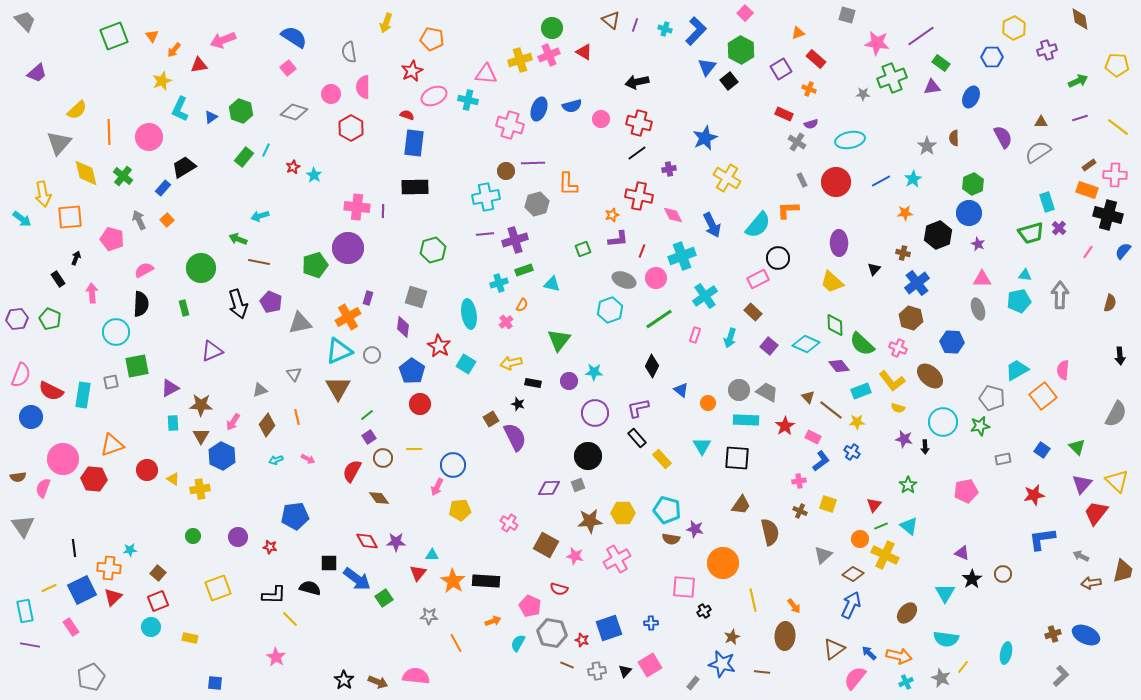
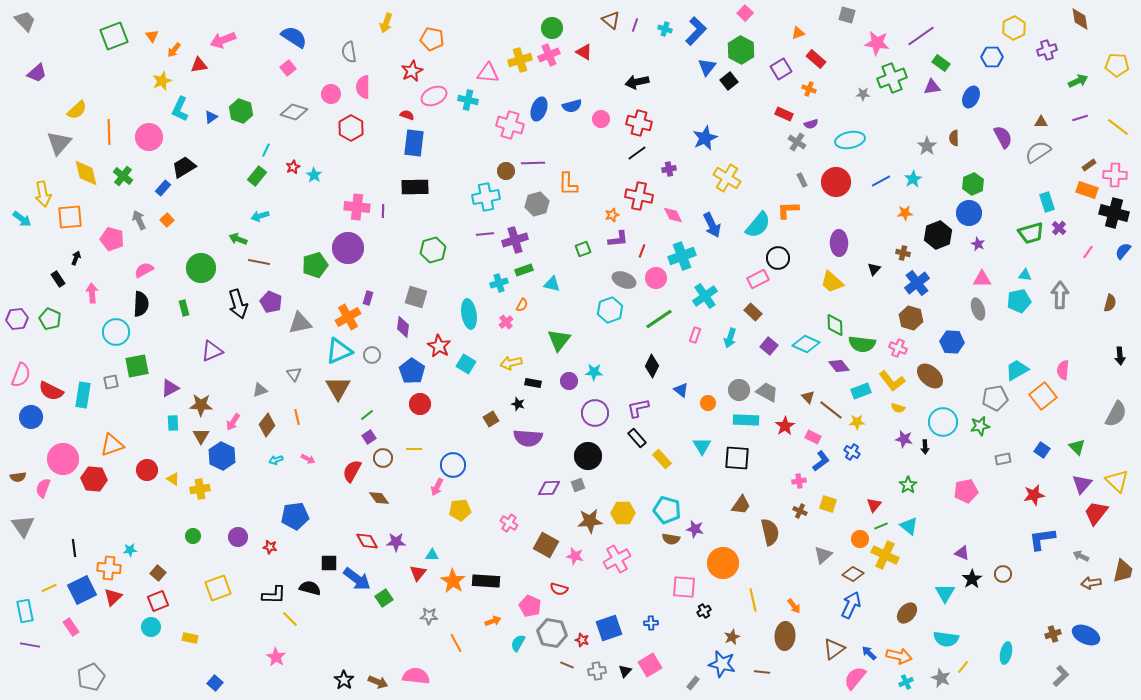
pink triangle at (486, 74): moved 2 px right, 1 px up
green rectangle at (244, 157): moved 13 px right, 19 px down
black cross at (1108, 215): moved 6 px right, 2 px up
green semicircle at (862, 344): rotated 36 degrees counterclockwise
gray pentagon at (992, 398): moved 3 px right; rotated 25 degrees counterclockwise
purple semicircle at (515, 437): moved 13 px right, 1 px down; rotated 120 degrees clockwise
blue square at (215, 683): rotated 35 degrees clockwise
